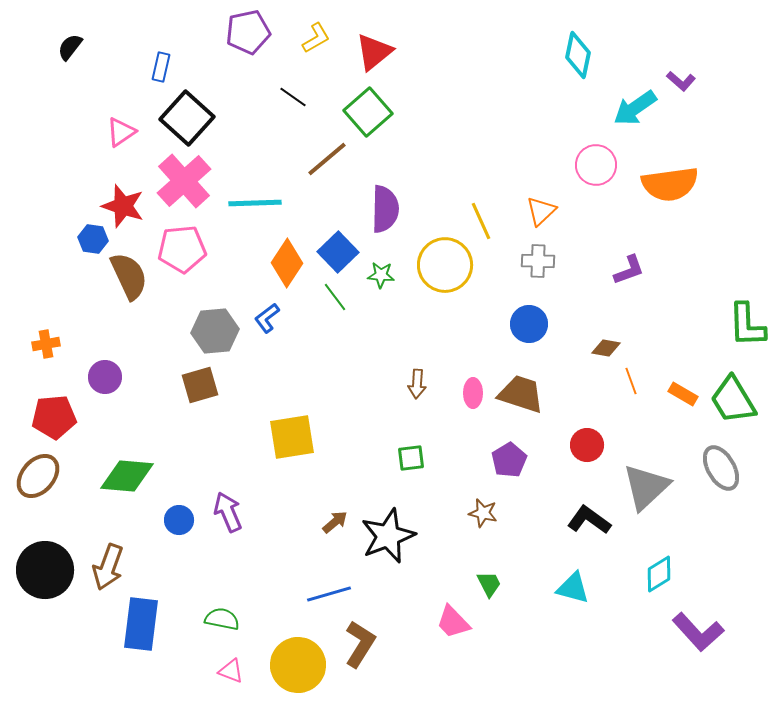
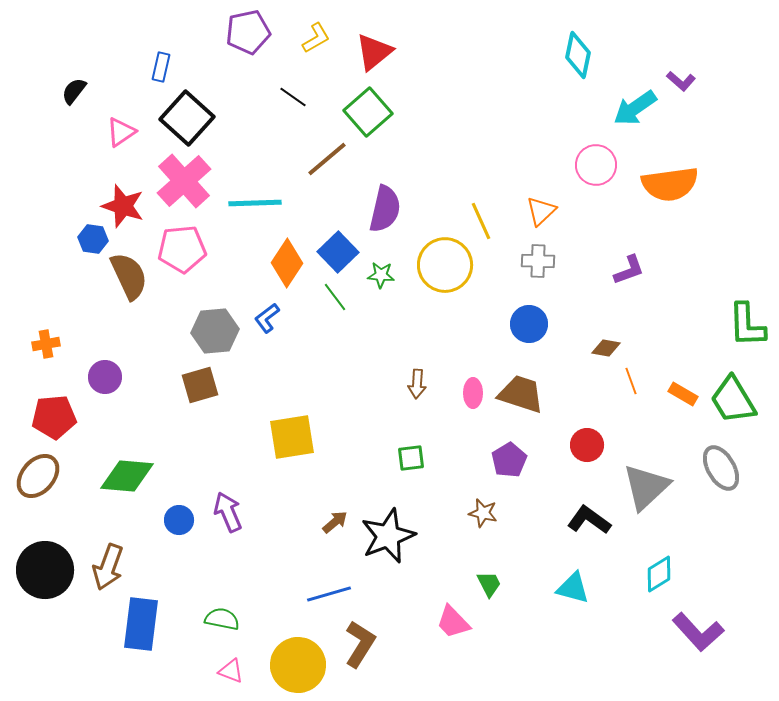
black semicircle at (70, 47): moved 4 px right, 44 px down
purple semicircle at (385, 209): rotated 12 degrees clockwise
